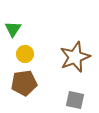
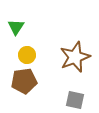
green triangle: moved 3 px right, 2 px up
yellow circle: moved 2 px right, 1 px down
brown pentagon: moved 2 px up
